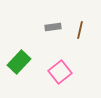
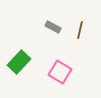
gray rectangle: rotated 35 degrees clockwise
pink square: rotated 20 degrees counterclockwise
